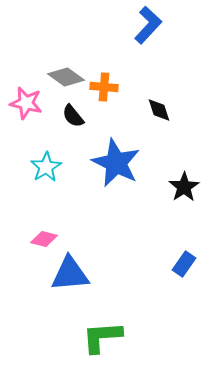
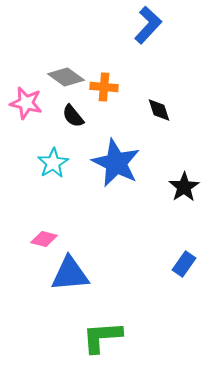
cyan star: moved 7 px right, 4 px up
